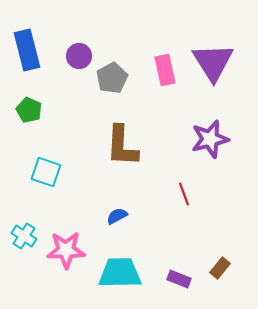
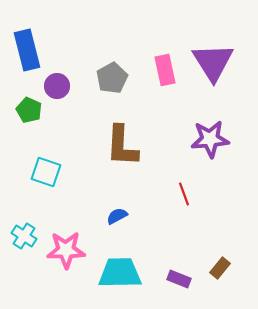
purple circle: moved 22 px left, 30 px down
purple star: rotated 9 degrees clockwise
